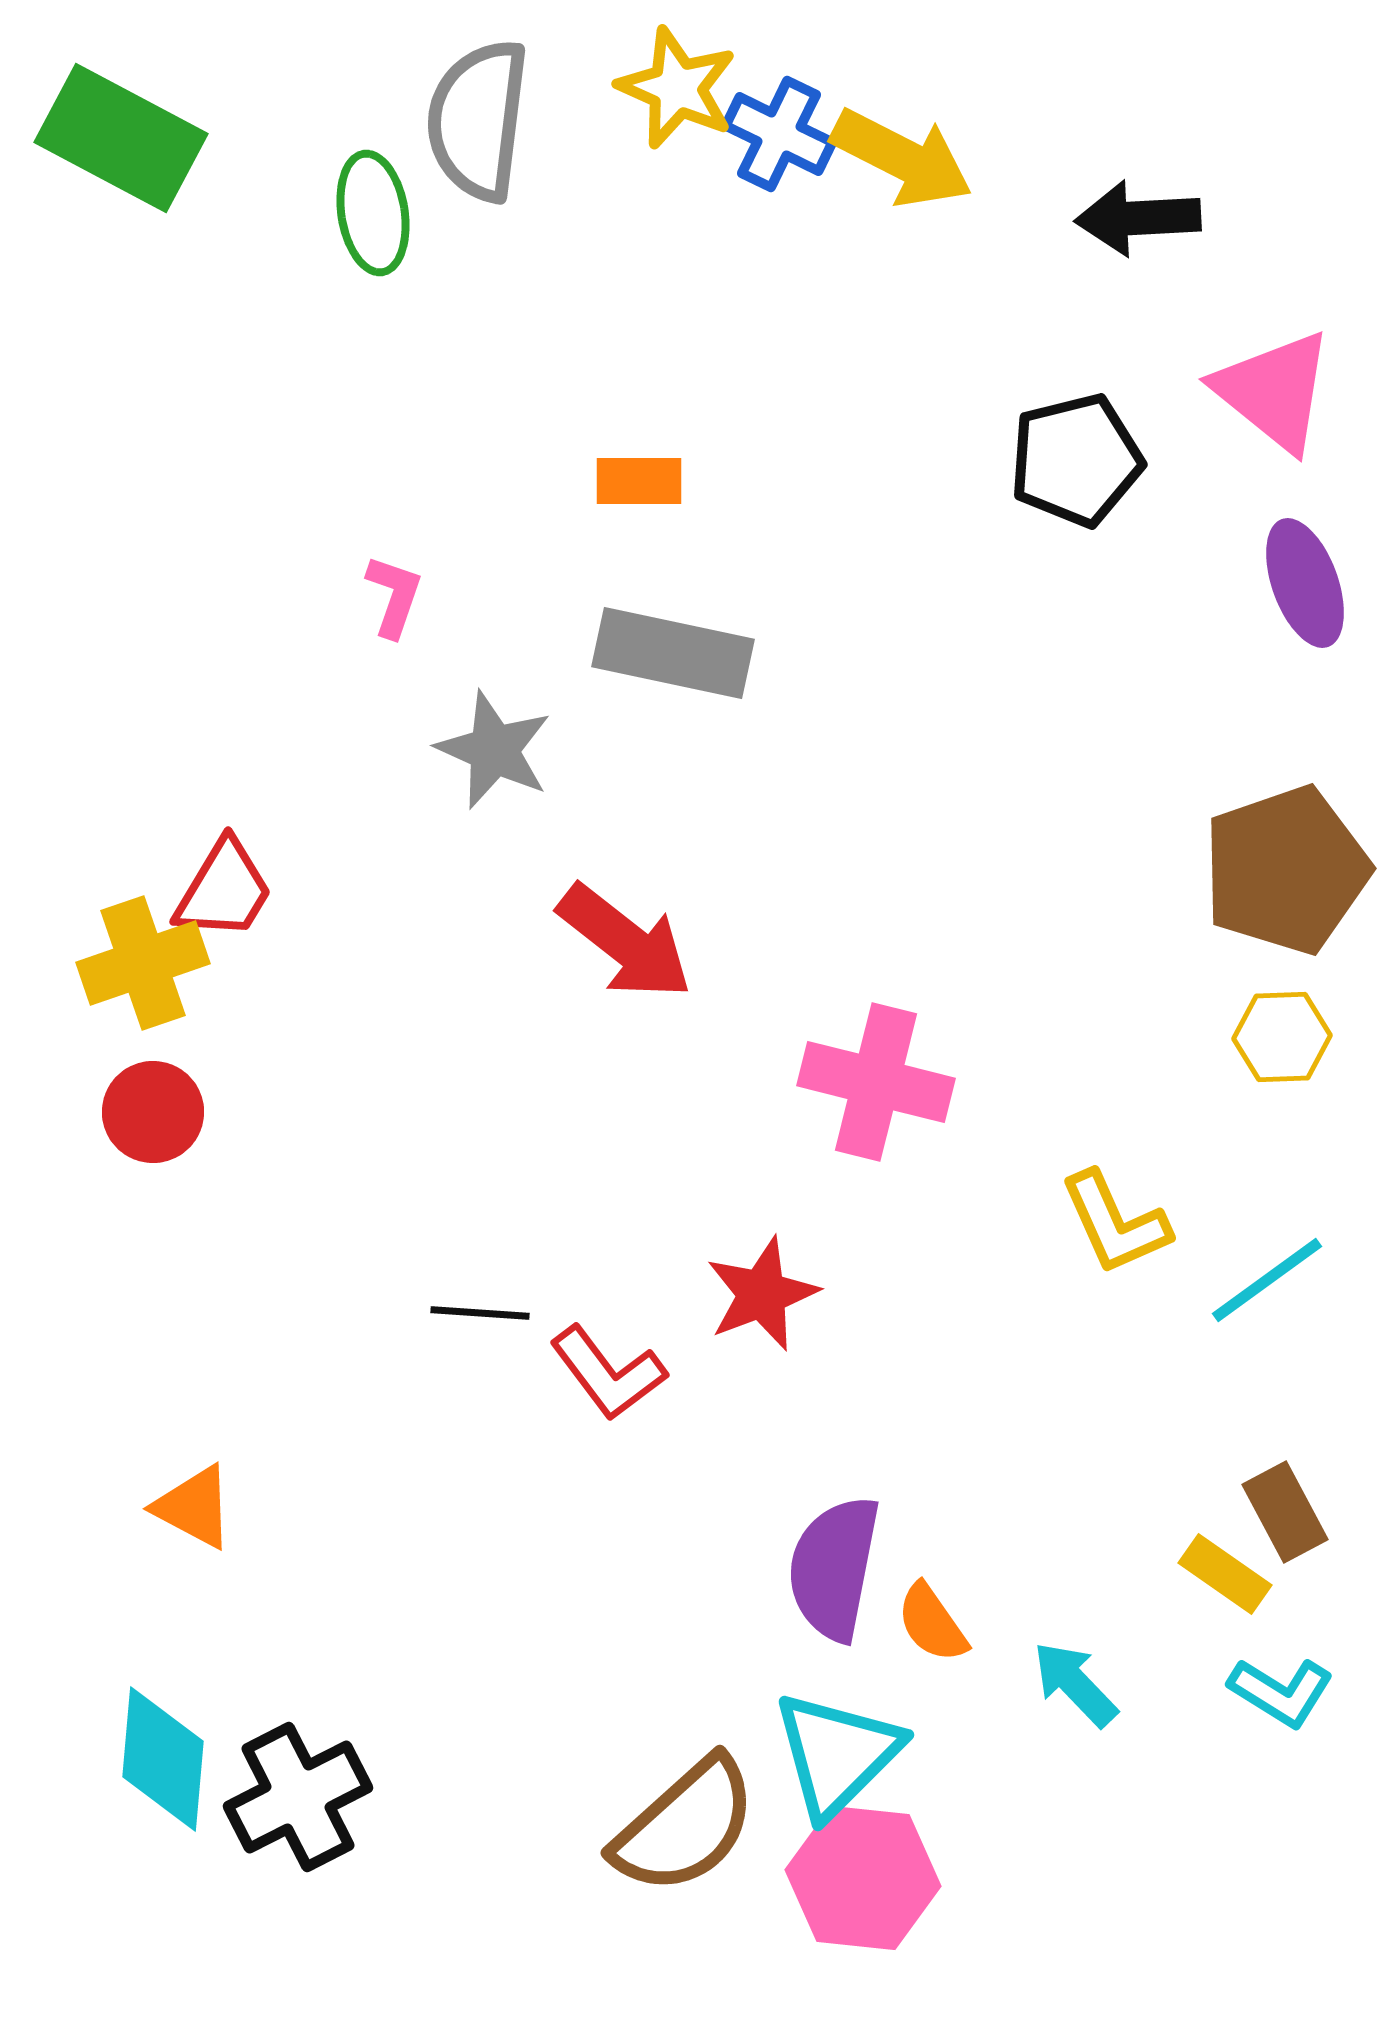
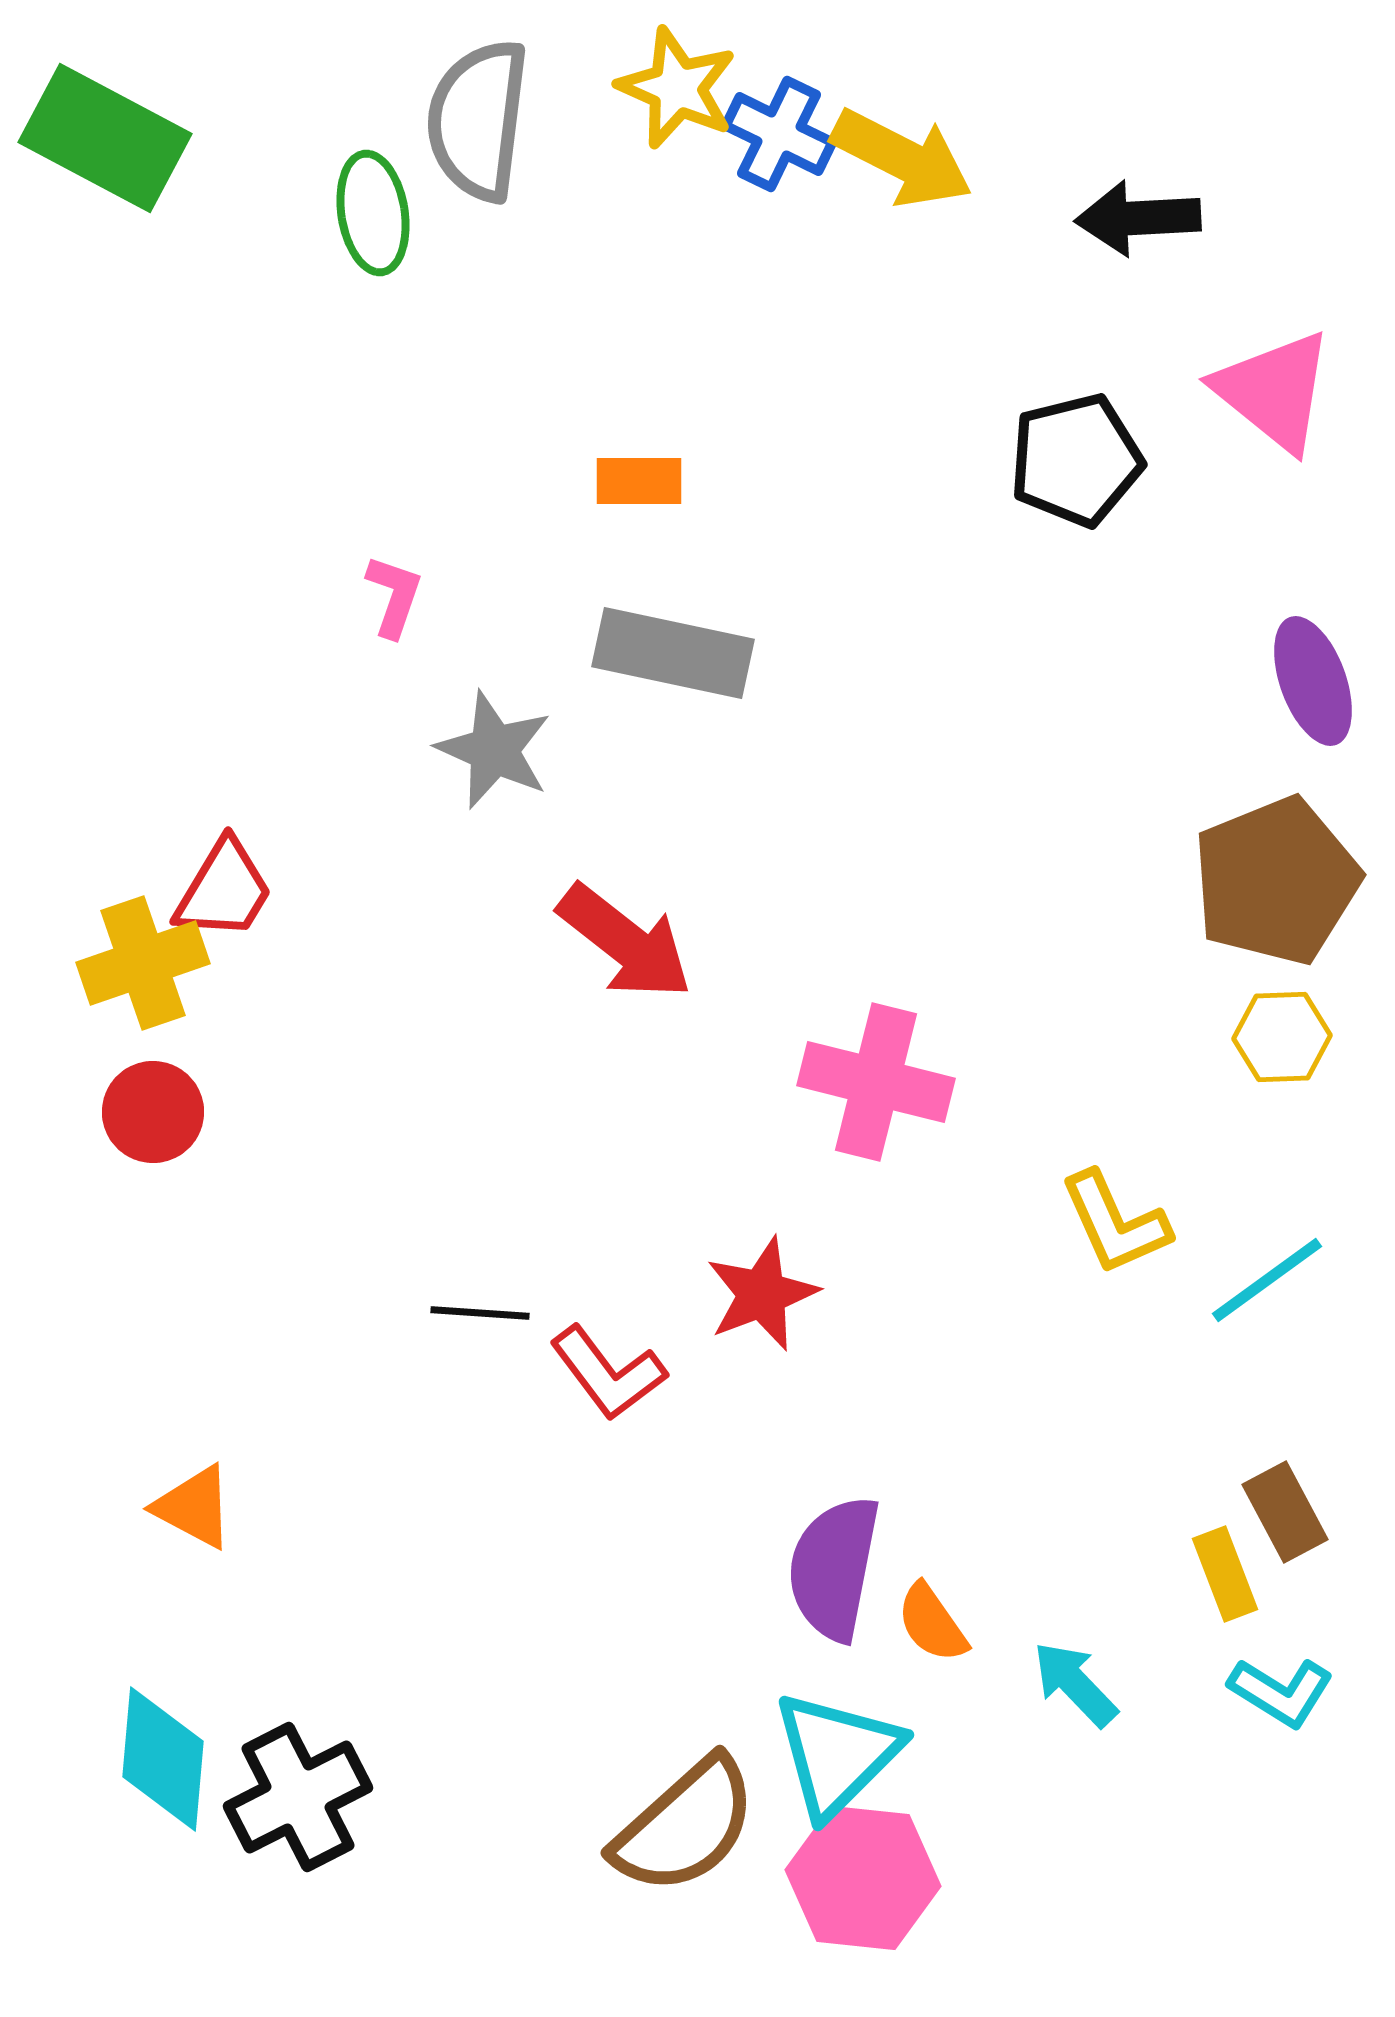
green rectangle: moved 16 px left
purple ellipse: moved 8 px right, 98 px down
brown pentagon: moved 10 px left, 11 px down; rotated 3 degrees counterclockwise
yellow rectangle: rotated 34 degrees clockwise
